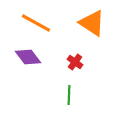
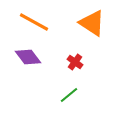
orange line: moved 2 px left, 1 px up
green line: rotated 48 degrees clockwise
